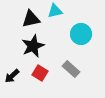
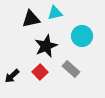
cyan triangle: moved 2 px down
cyan circle: moved 1 px right, 2 px down
black star: moved 13 px right
red square: moved 1 px up; rotated 14 degrees clockwise
